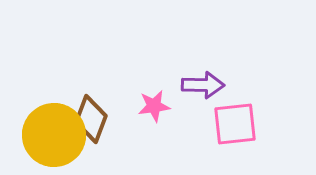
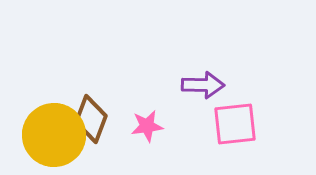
pink star: moved 7 px left, 20 px down
